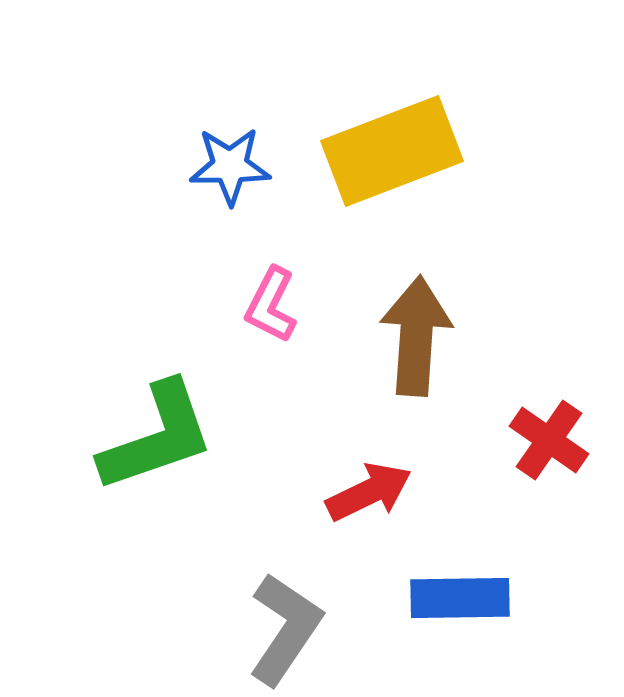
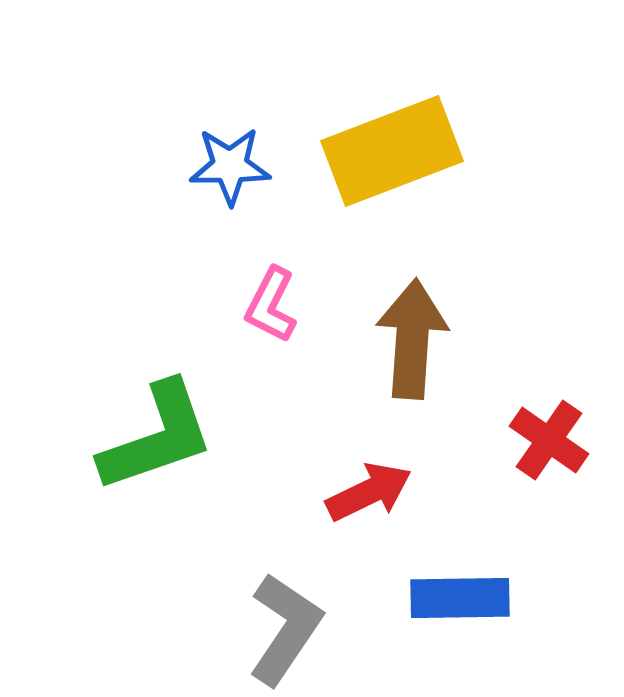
brown arrow: moved 4 px left, 3 px down
